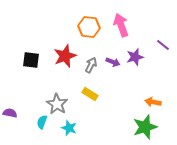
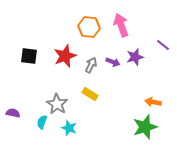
black square: moved 2 px left, 4 px up
purple semicircle: moved 3 px right
